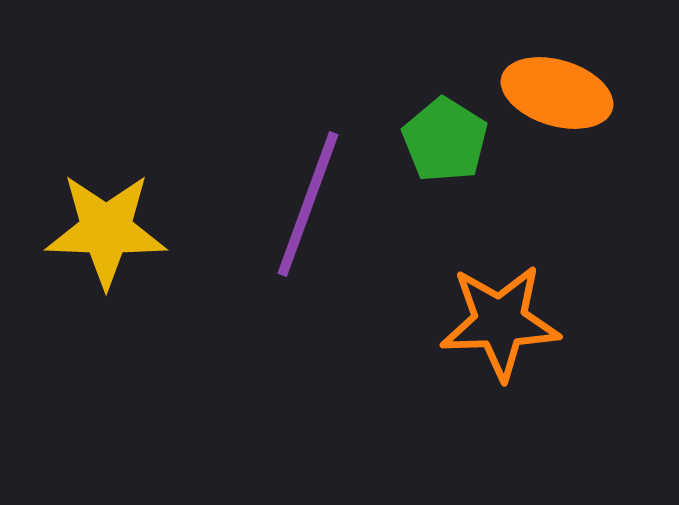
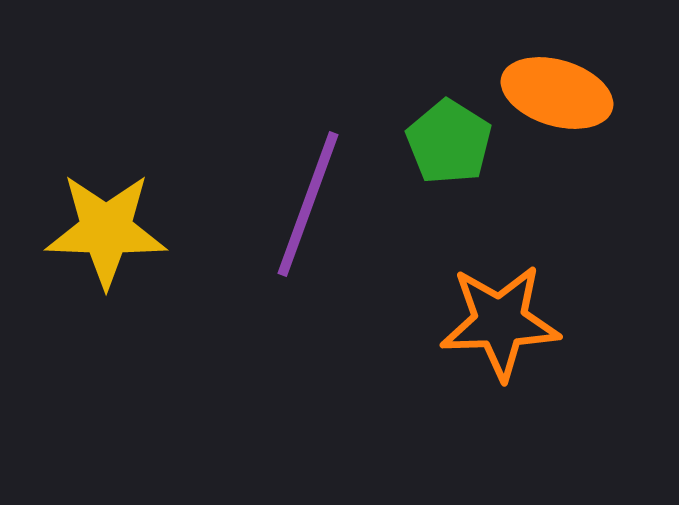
green pentagon: moved 4 px right, 2 px down
